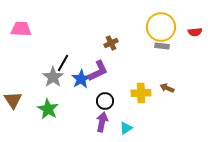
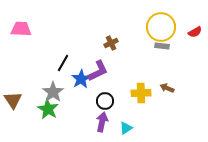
red semicircle: rotated 24 degrees counterclockwise
gray star: moved 15 px down
